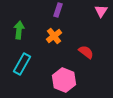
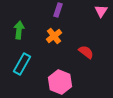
pink hexagon: moved 4 px left, 2 px down
